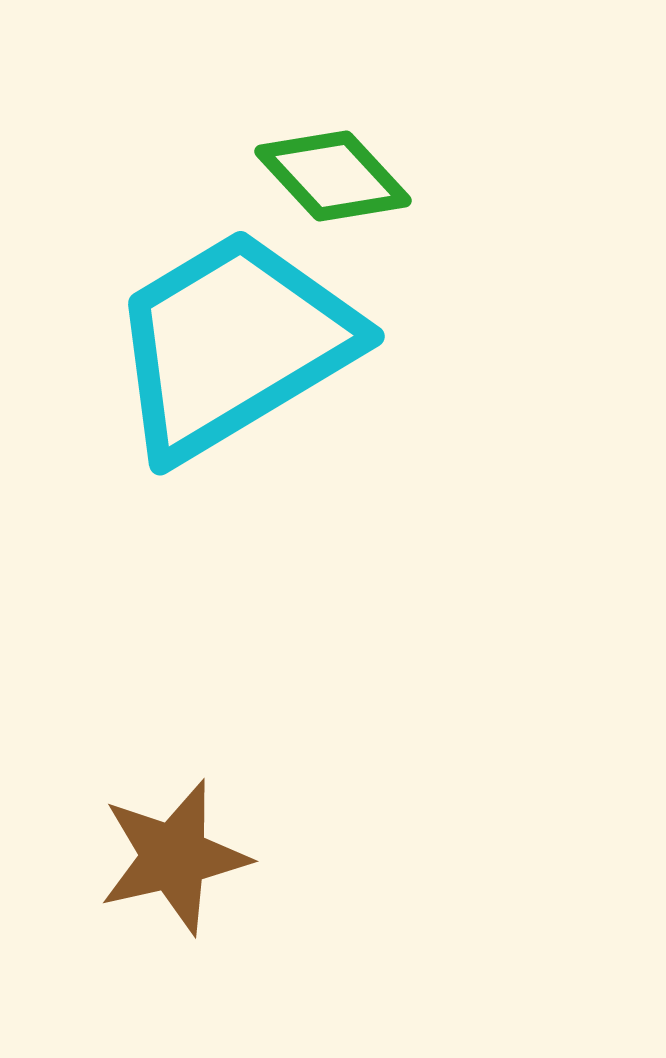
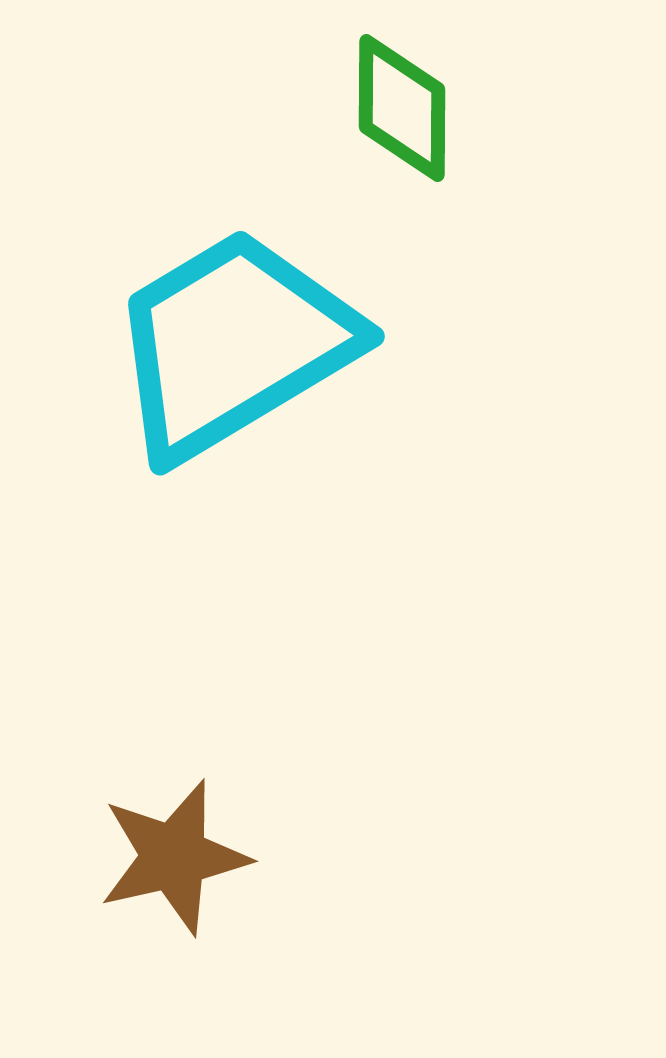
green diamond: moved 69 px right, 68 px up; rotated 43 degrees clockwise
